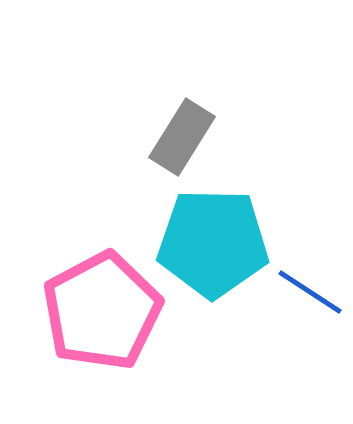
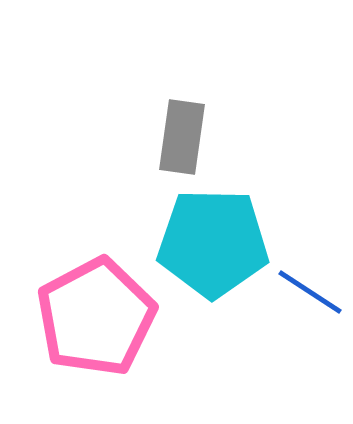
gray rectangle: rotated 24 degrees counterclockwise
pink pentagon: moved 6 px left, 6 px down
